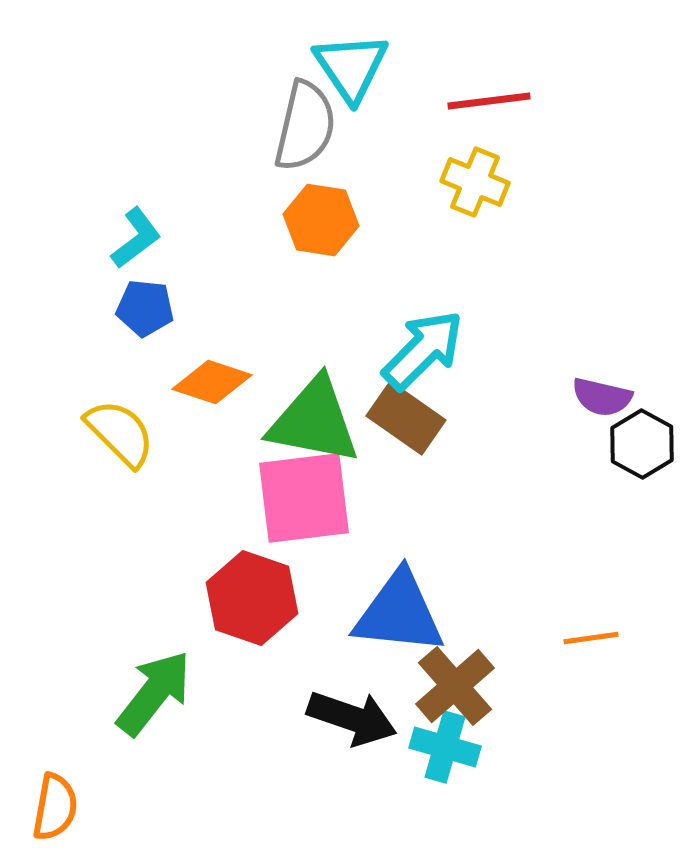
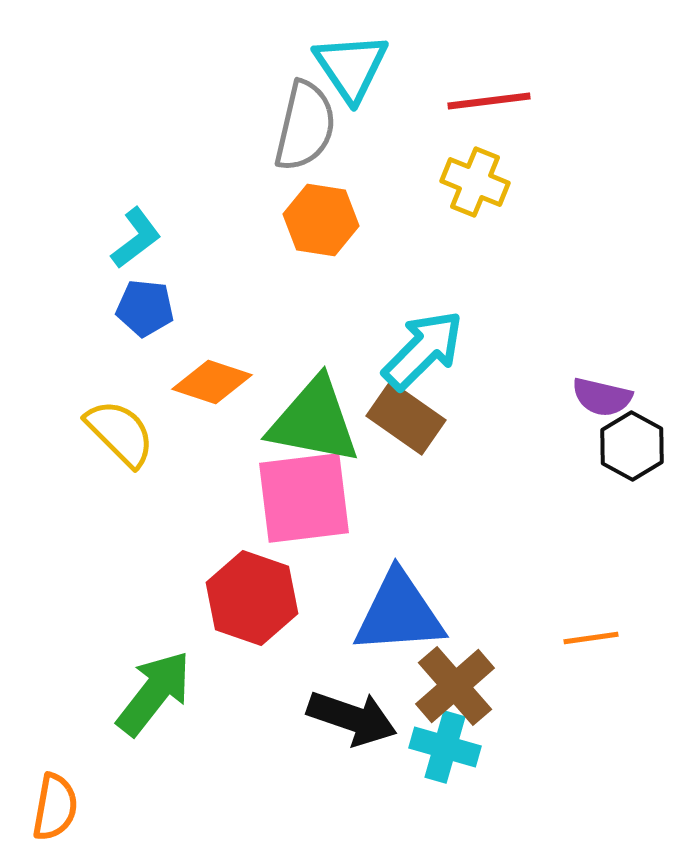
black hexagon: moved 10 px left, 2 px down
blue triangle: rotated 10 degrees counterclockwise
